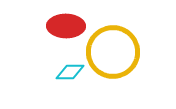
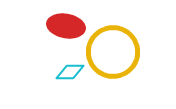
red ellipse: rotated 9 degrees clockwise
